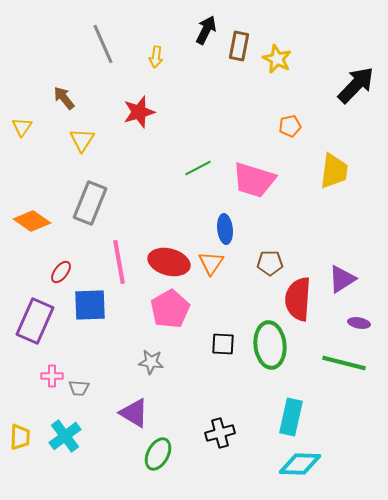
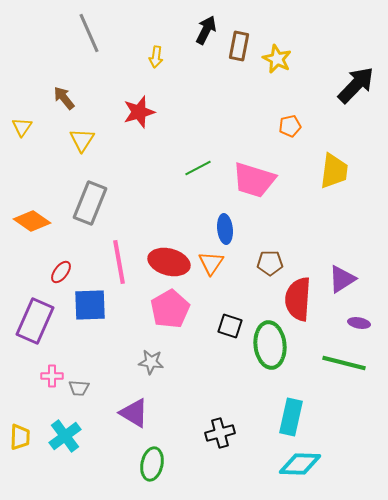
gray line at (103, 44): moved 14 px left, 11 px up
black square at (223, 344): moved 7 px right, 18 px up; rotated 15 degrees clockwise
green ellipse at (158, 454): moved 6 px left, 10 px down; rotated 16 degrees counterclockwise
